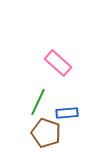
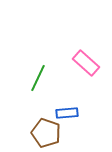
pink rectangle: moved 28 px right
green line: moved 24 px up
